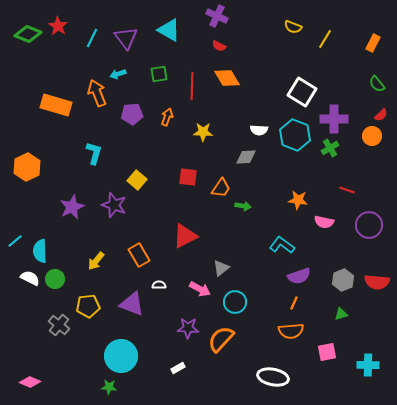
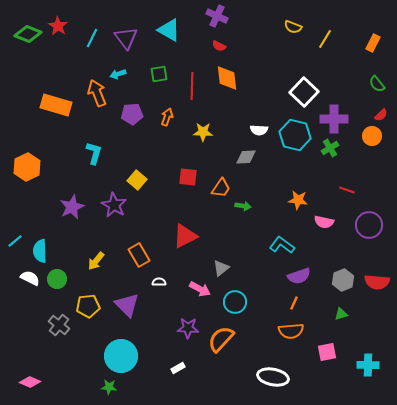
orange diamond at (227, 78): rotated 24 degrees clockwise
white square at (302, 92): moved 2 px right; rotated 12 degrees clockwise
cyan hexagon at (295, 135): rotated 8 degrees counterclockwise
purple star at (114, 205): rotated 10 degrees clockwise
green circle at (55, 279): moved 2 px right
white semicircle at (159, 285): moved 3 px up
purple triangle at (132, 304): moved 5 px left, 1 px down; rotated 24 degrees clockwise
